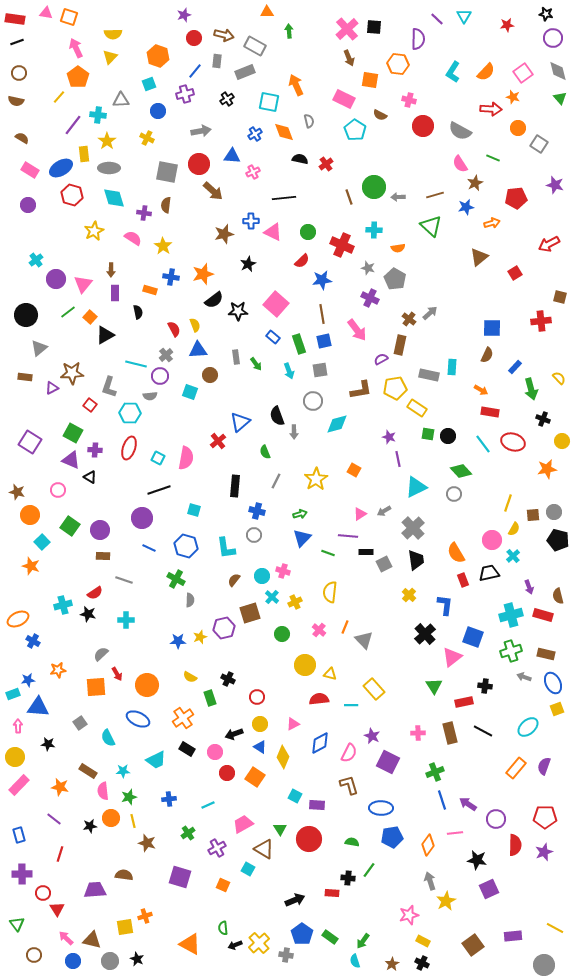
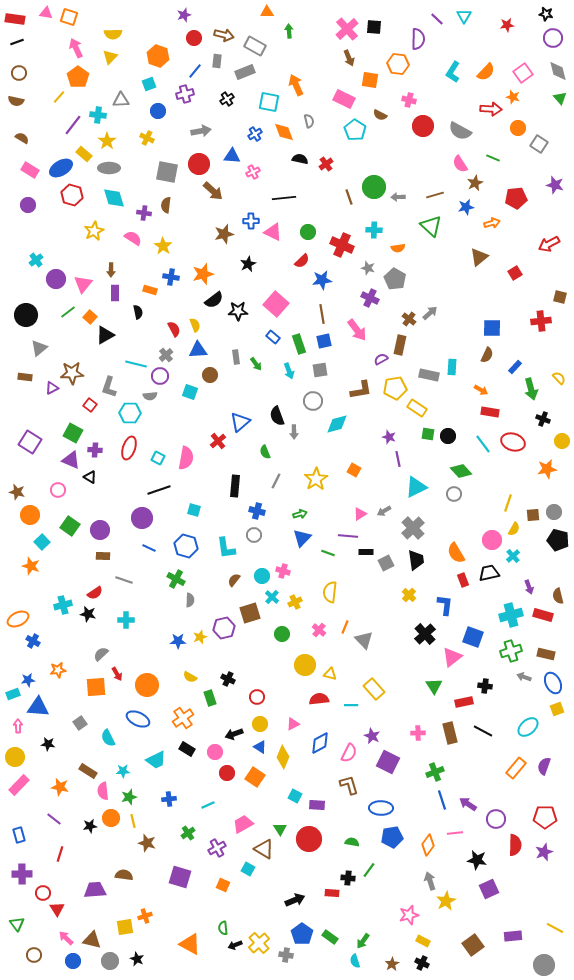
yellow rectangle at (84, 154): rotated 42 degrees counterclockwise
gray square at (384, 564): moved 2 px right, 1 px up
